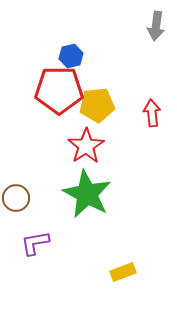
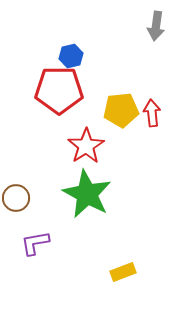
yellow pentagon: moved 24 px right, 5 px down
